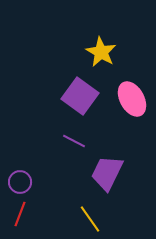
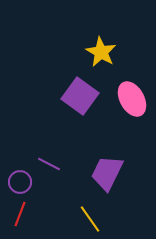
purple line: moved 25 px left, 23 px down
